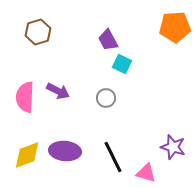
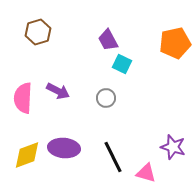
orange pentagon: moved 16 px down; rotated 8 degrees counterclockwise
pink semicircle: moved 2 px left, 1 px down
purple ellipse: moved 1 px left, 3 px up
